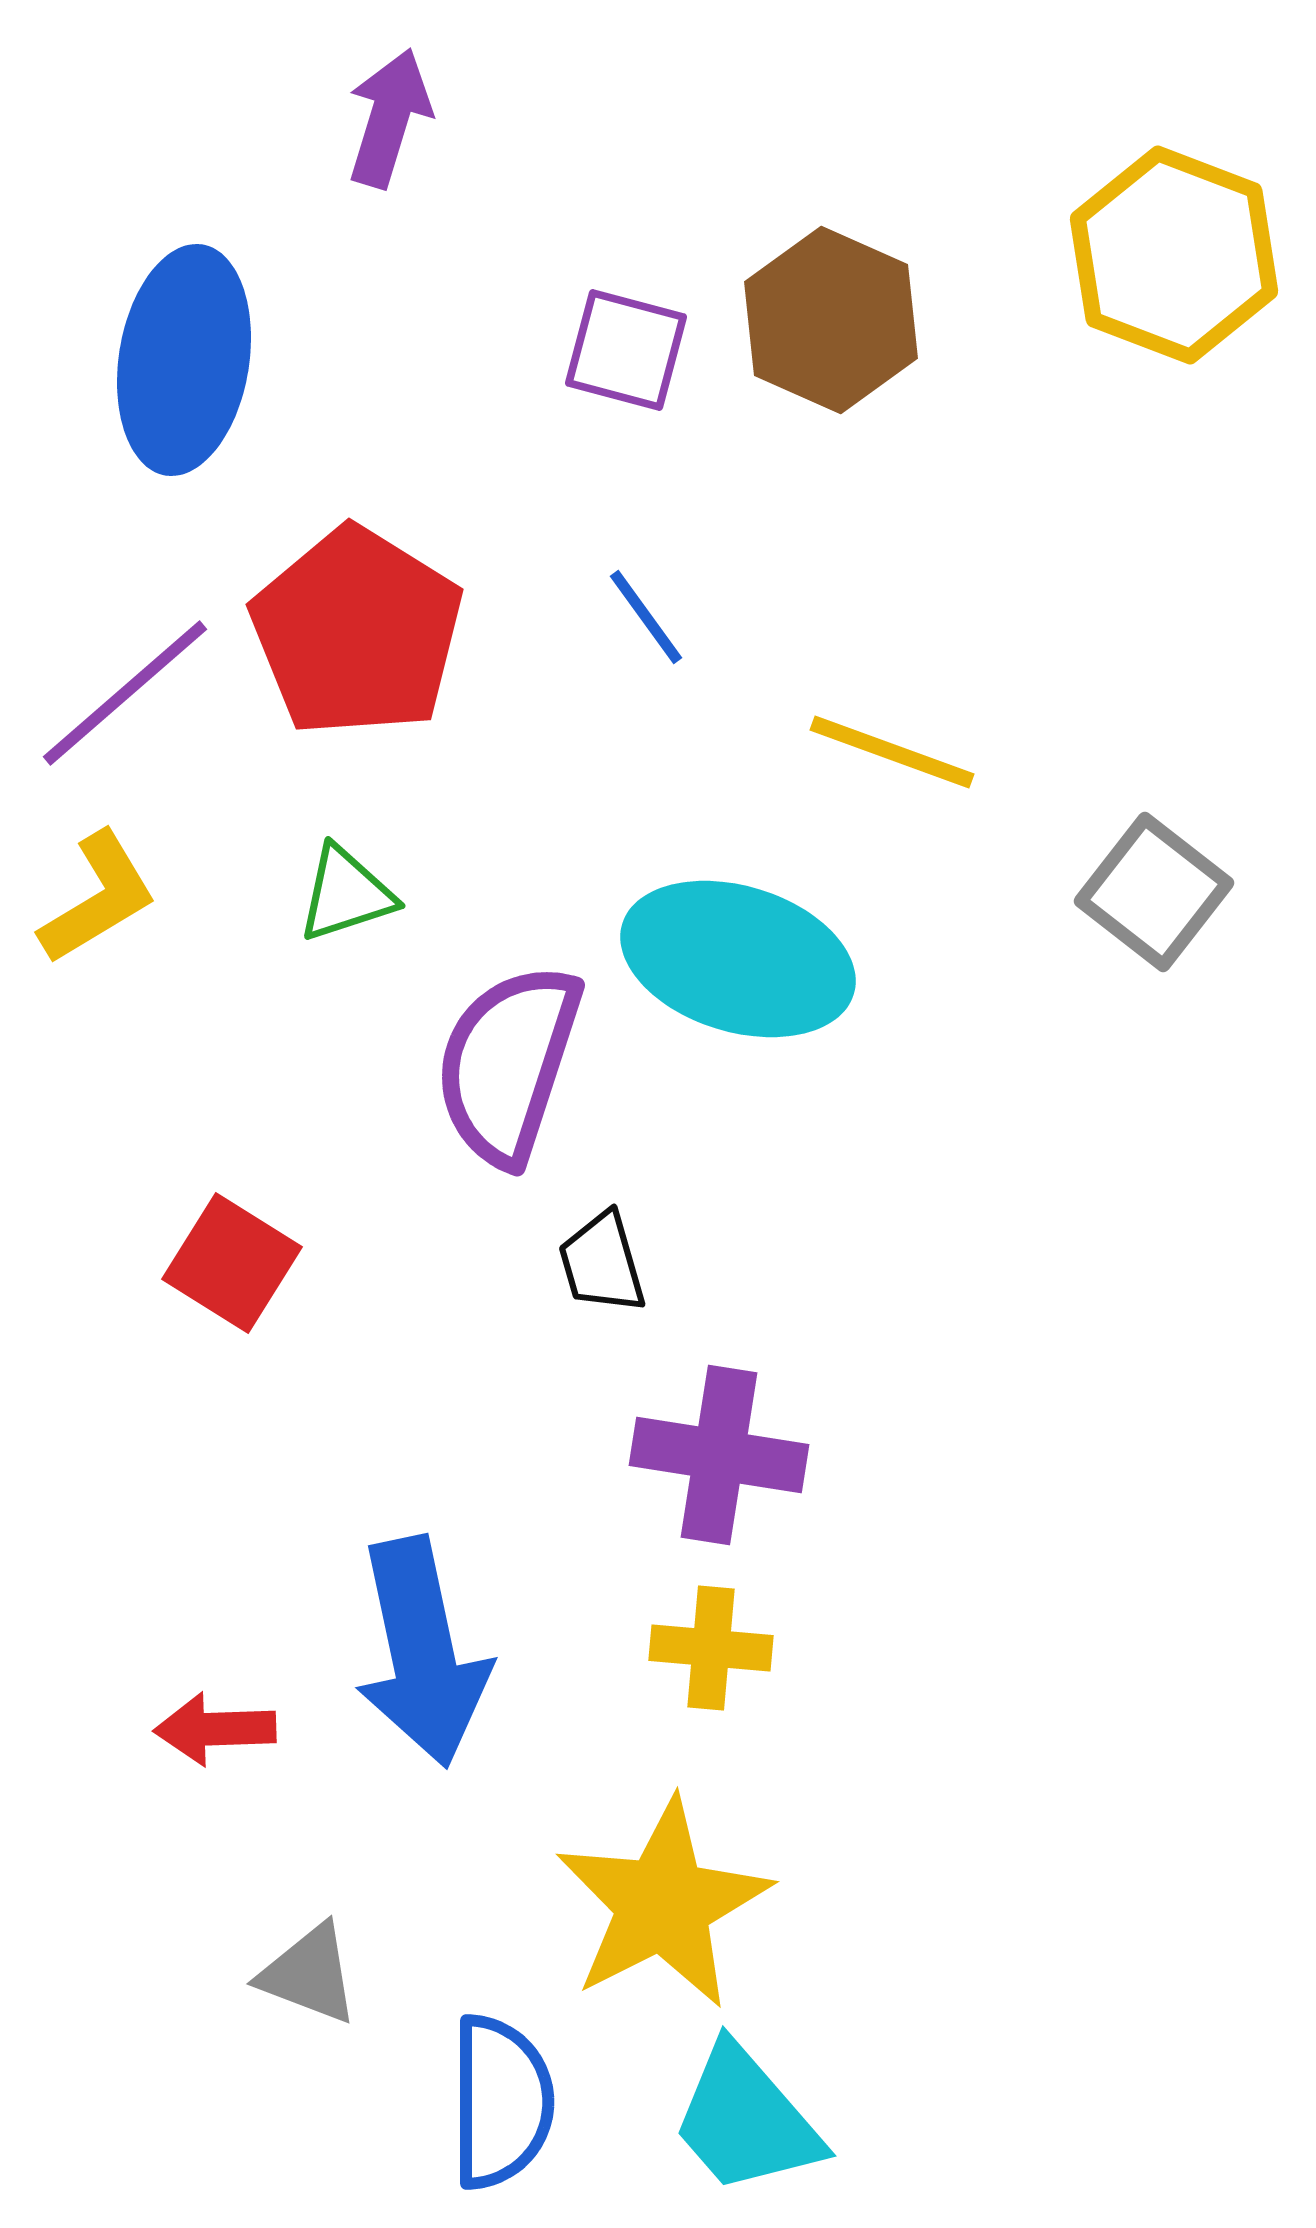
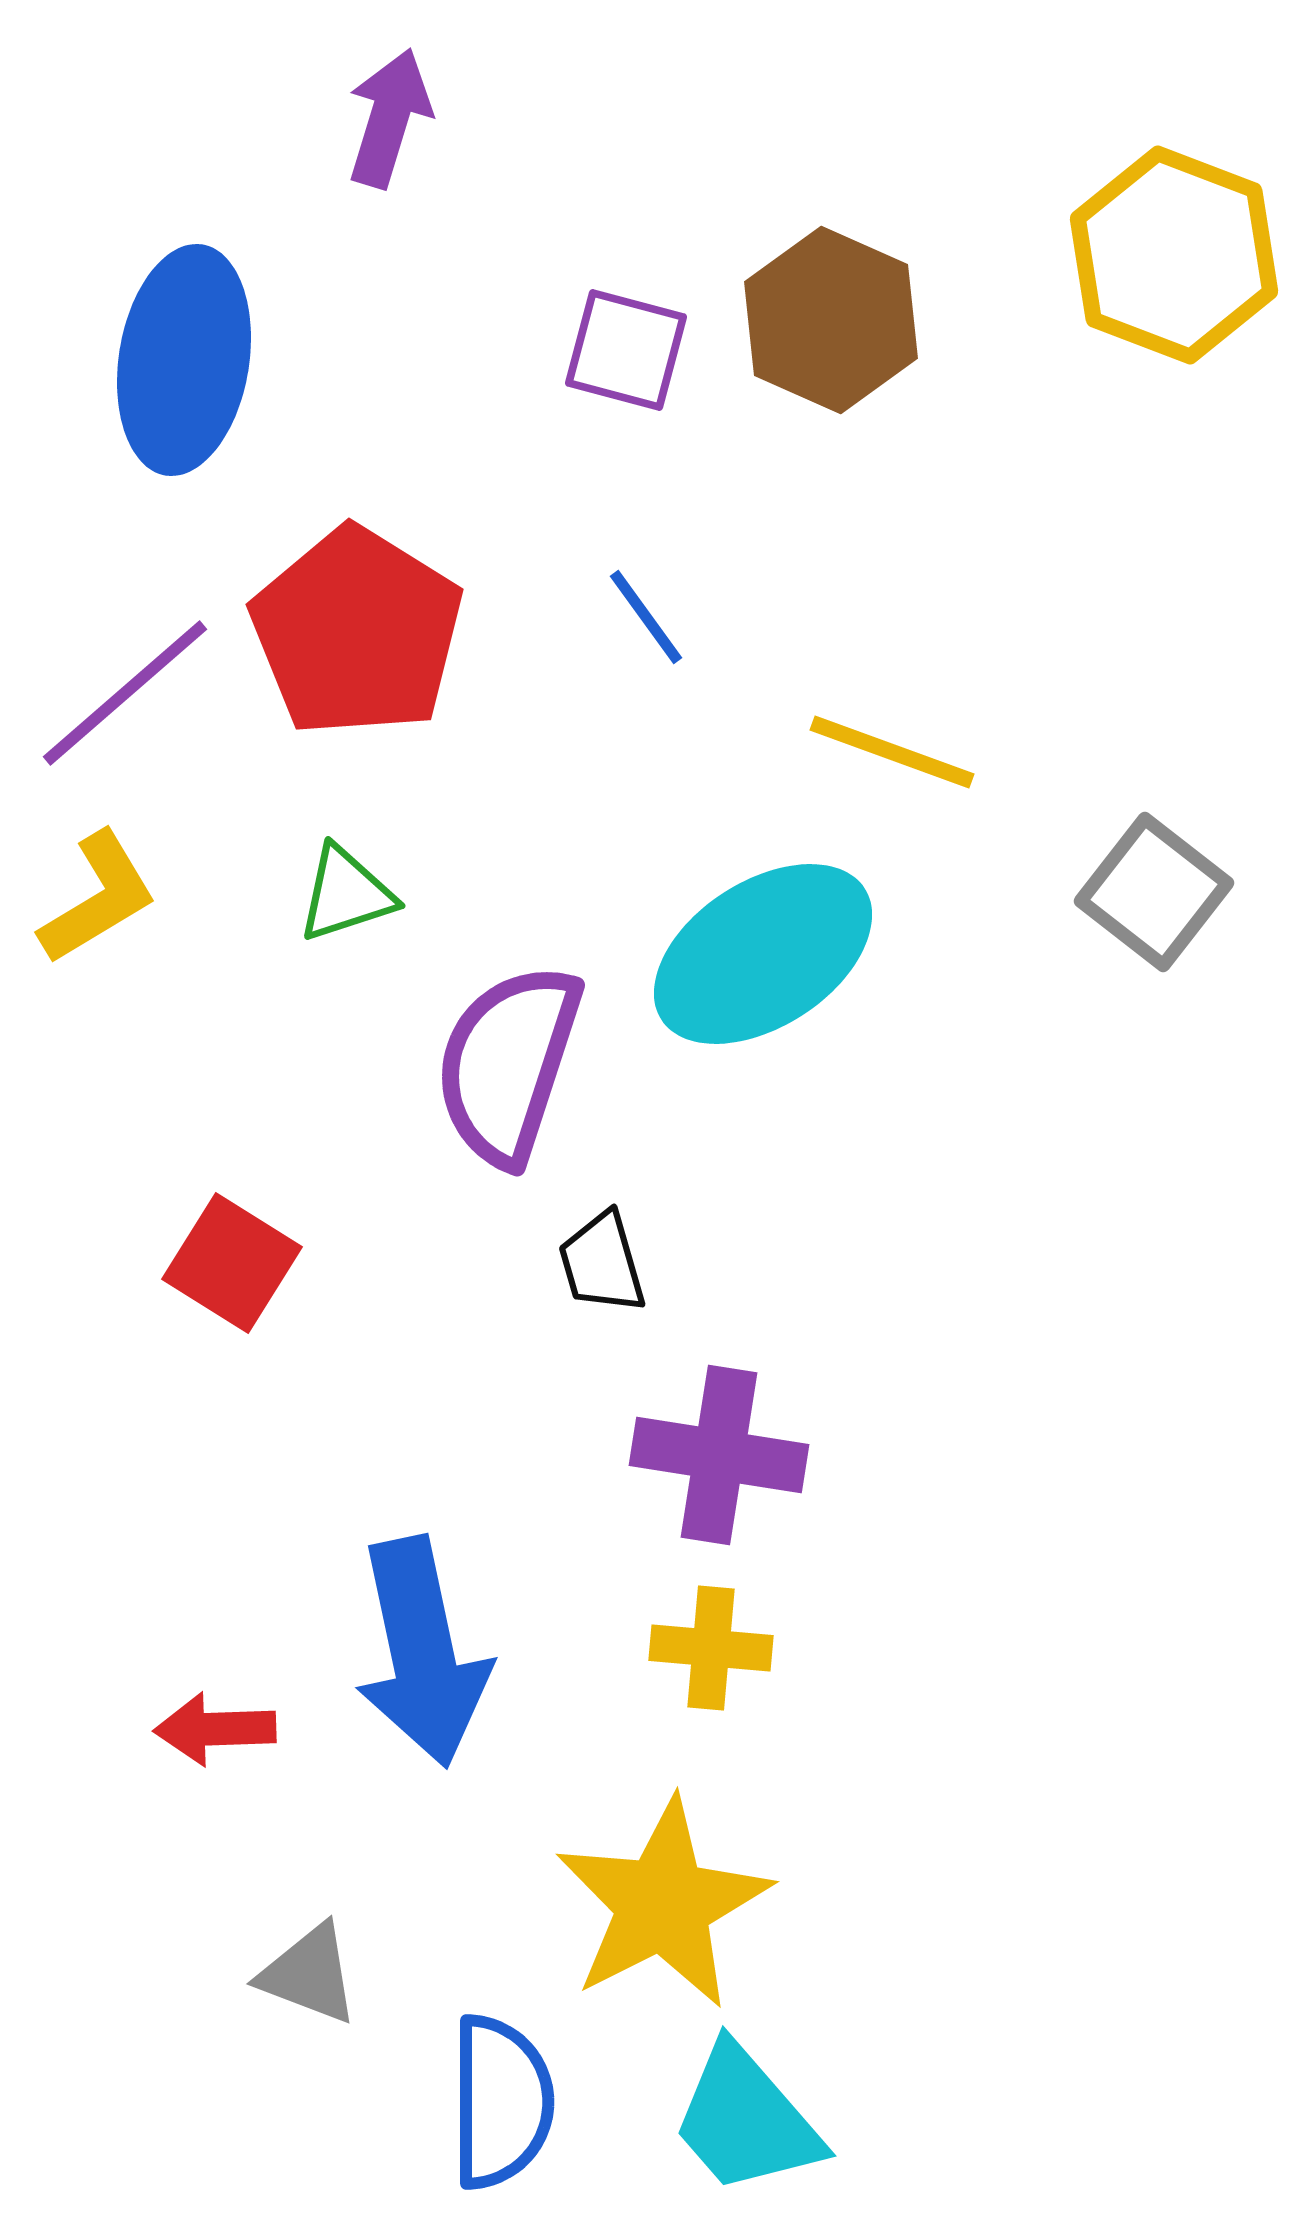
cyan ellipse: moved 25 px right, 5 px up; rotated 50 degrees counterclockwise
